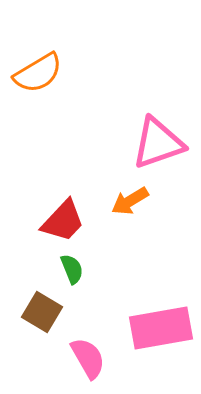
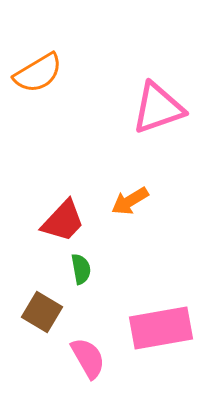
pink triangle: moved 35 px up
green semicircle: moved 9 px right; rotated 12 degrees clockwise
